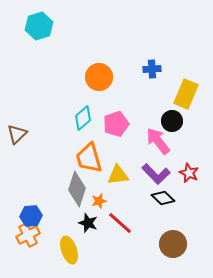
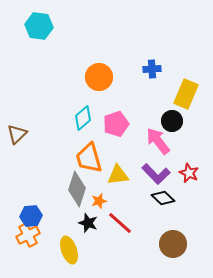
cyan hexagon: rotated 24 degrees clockwise
